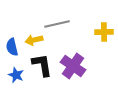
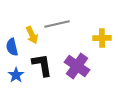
yellow cross: moved 2 px left, 6 px down
yellow arrow: moved 2 px left, 5 px up; rotated 102 degrees counterclockwise
purple cross: moved 4 px right
blue star: rotated 14 degrees clockwise
